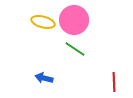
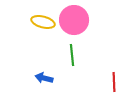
green line: moved 3 px left, 6 px down; rotated 50 degrees clockwise
